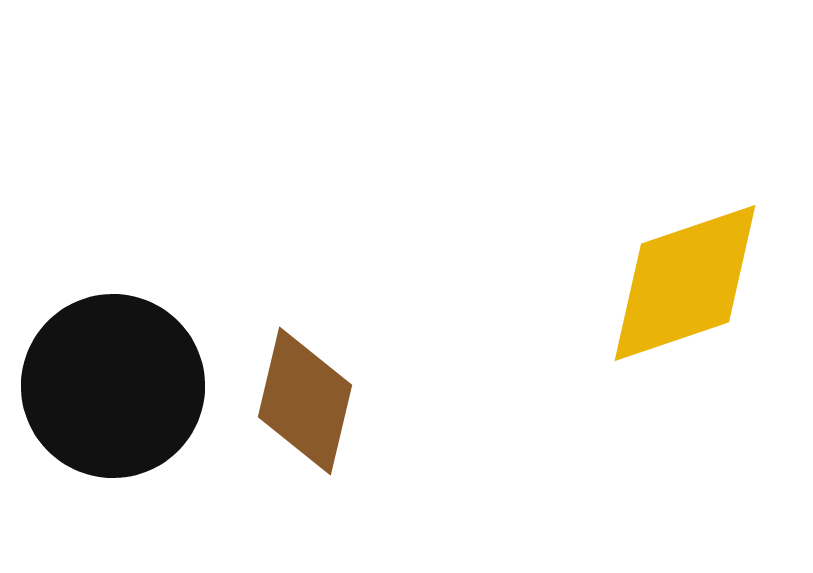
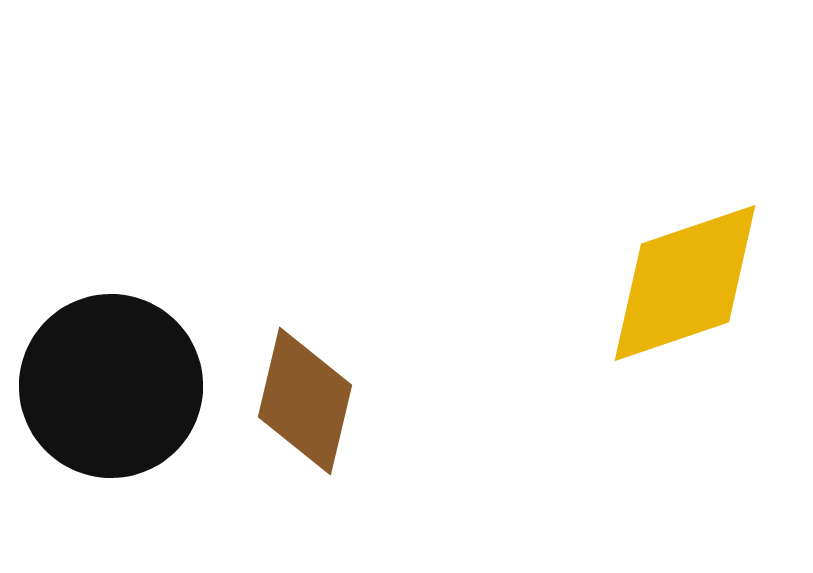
black circle: moved 2 px left
